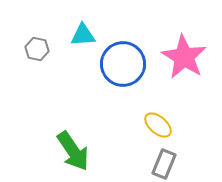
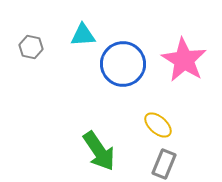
gray hexagon: moved 6 px left, 2 px up
pink star: moved 3 px down
green arrow: moved 26 px right
